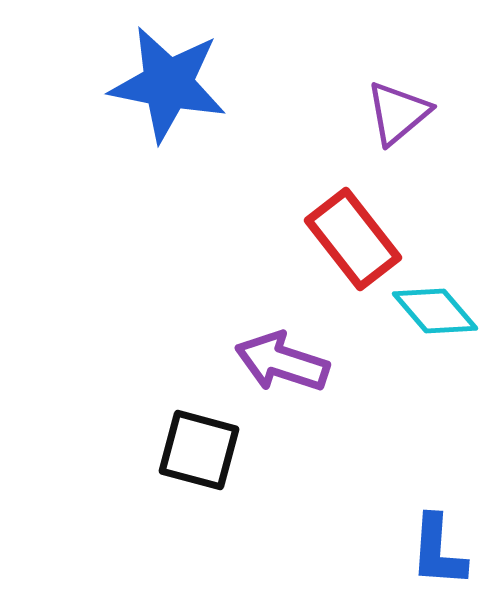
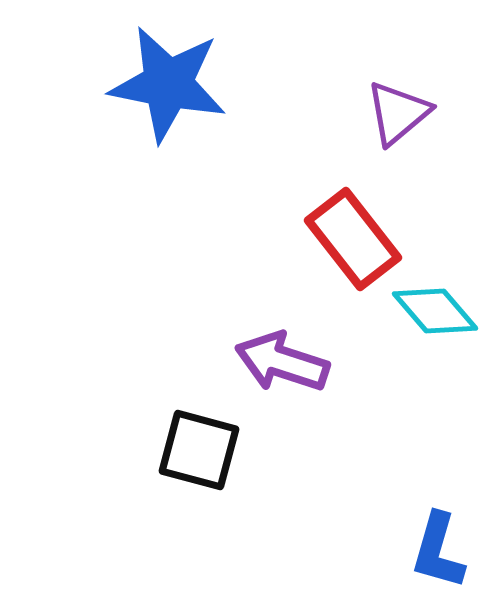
blue L-shape: rotated 12 degrees clockwise
